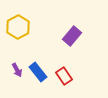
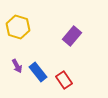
yellow hexagon: rotated 15 degrees counterclockwise
purple arrow: moved 4 px up
red rectangle: moved 4 px down
